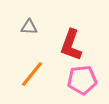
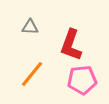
gray triangle: moved 1 px right
